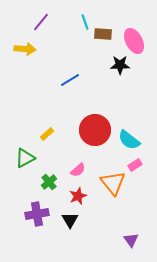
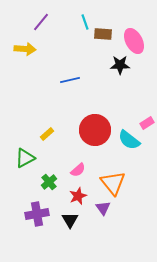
blue line: rotated 18 degrees clockwise
pink rectangle: moved 12 px right, 42 px up
purple triangle: moved 28 px left, 32 px up
